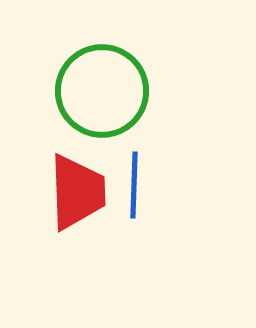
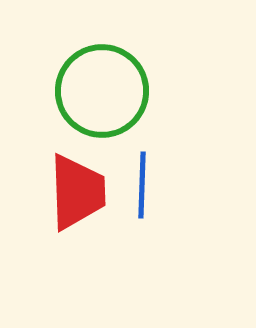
blue line: moved 8 px right
